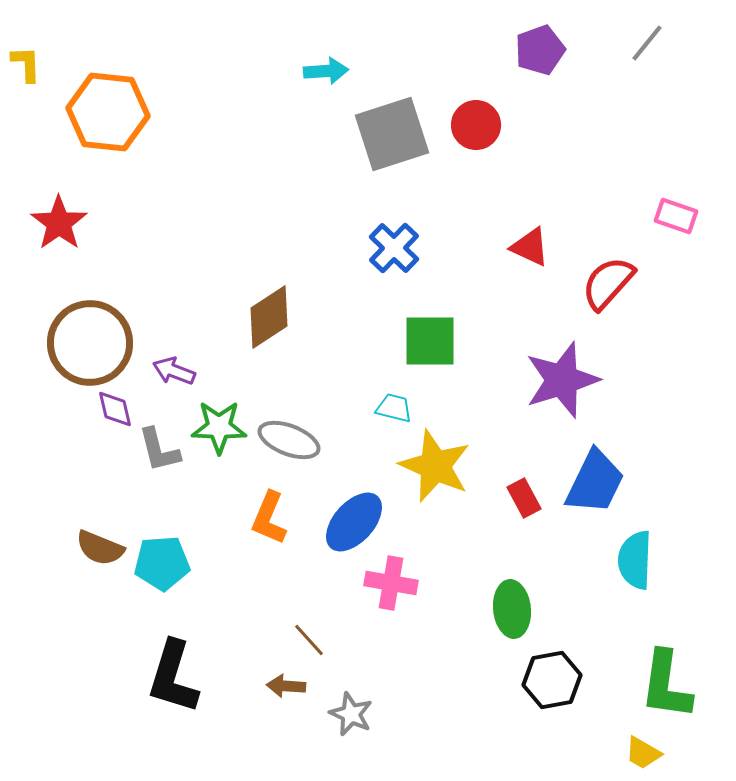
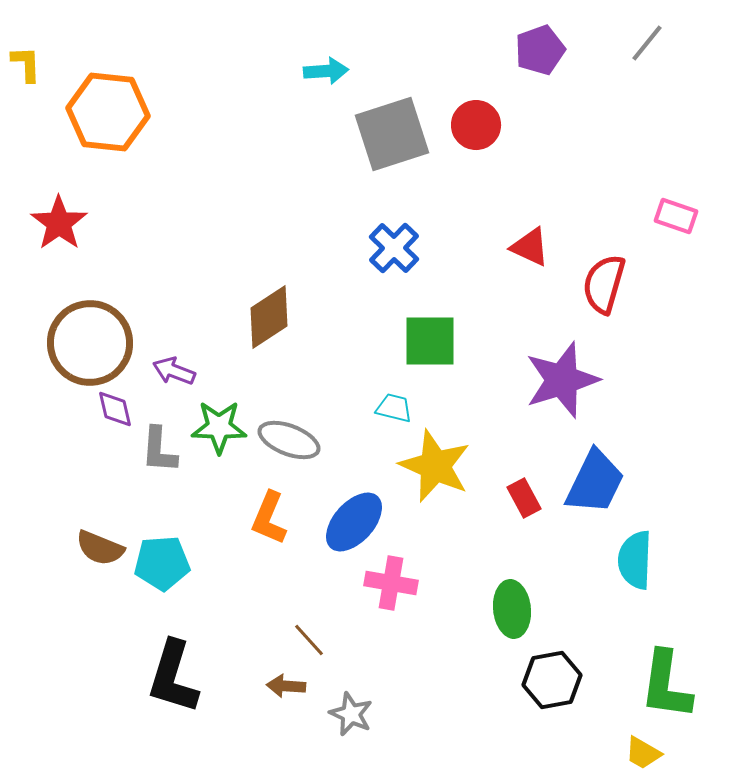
red semicircle: moved 4 px left, 1 px down; rotated 26 degrees counterclockwise
gray L-shape: rotated 18 degrees clockwise
